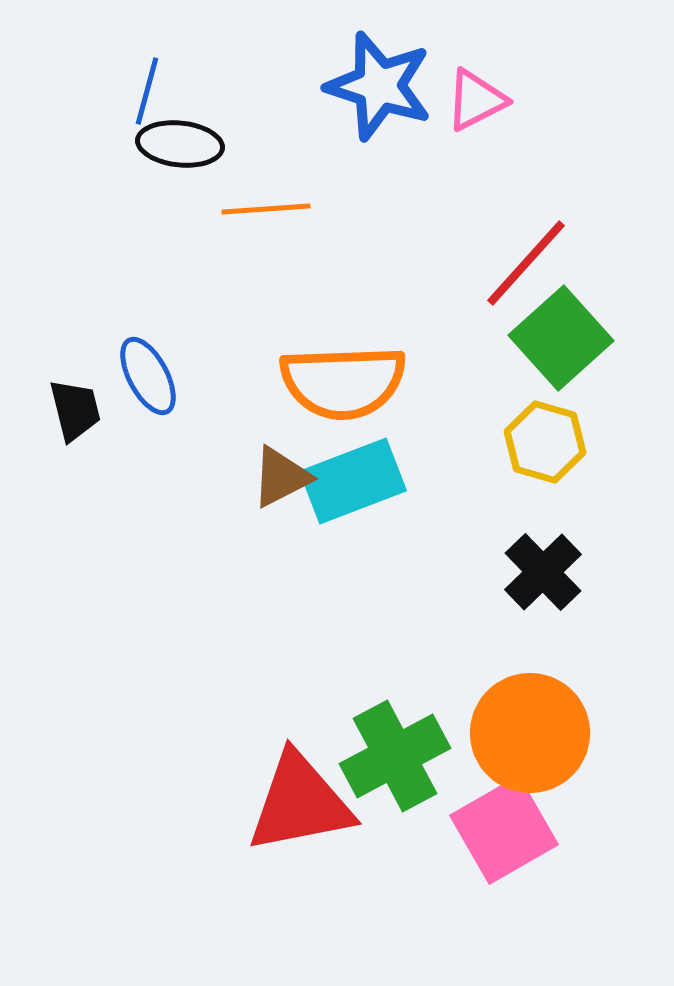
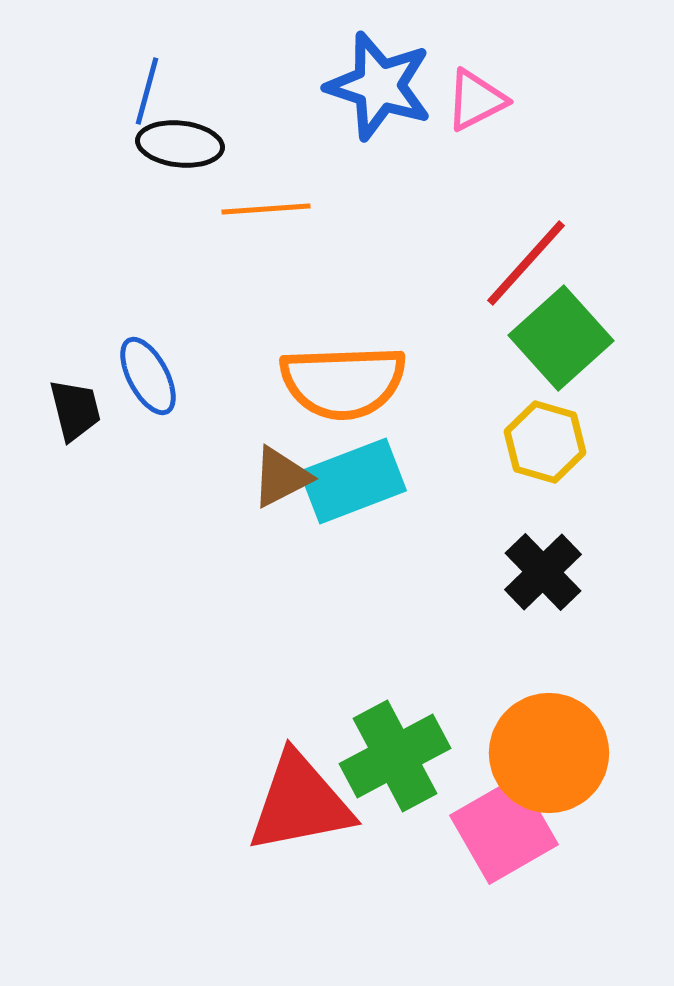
orange circle: moved 19 px right, 20 px down
